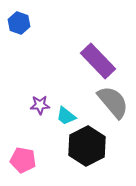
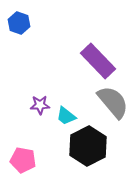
black hexagon: moved 1 px right
